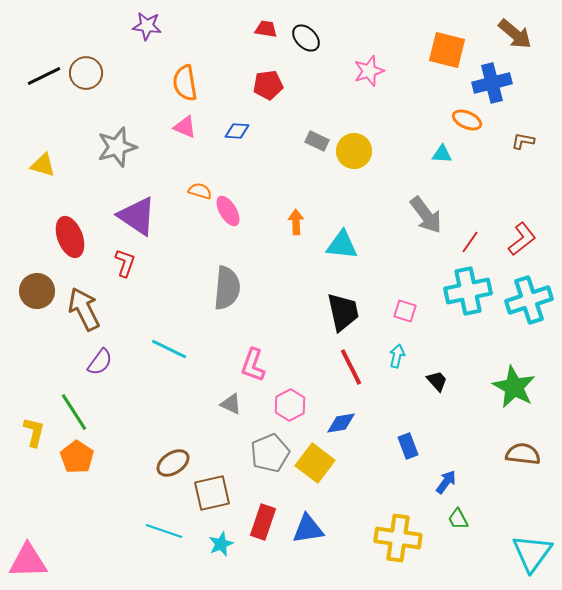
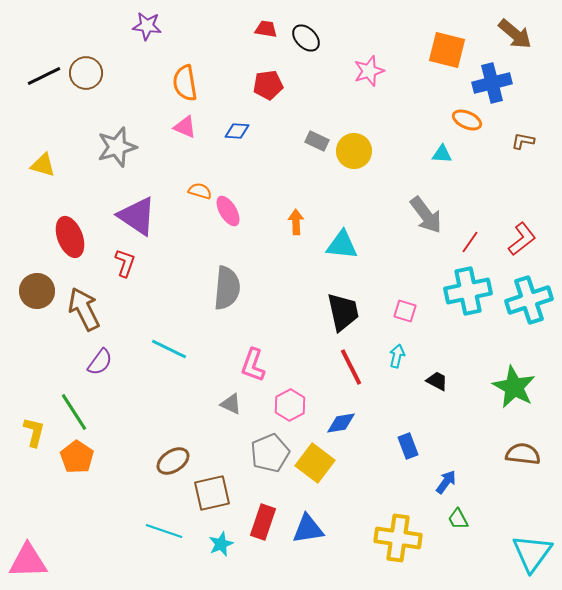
black trapezoid at (437, 381): rotated 20 degrees counterclockwise
brown ellipse at (173, 463): moved 2 px up
